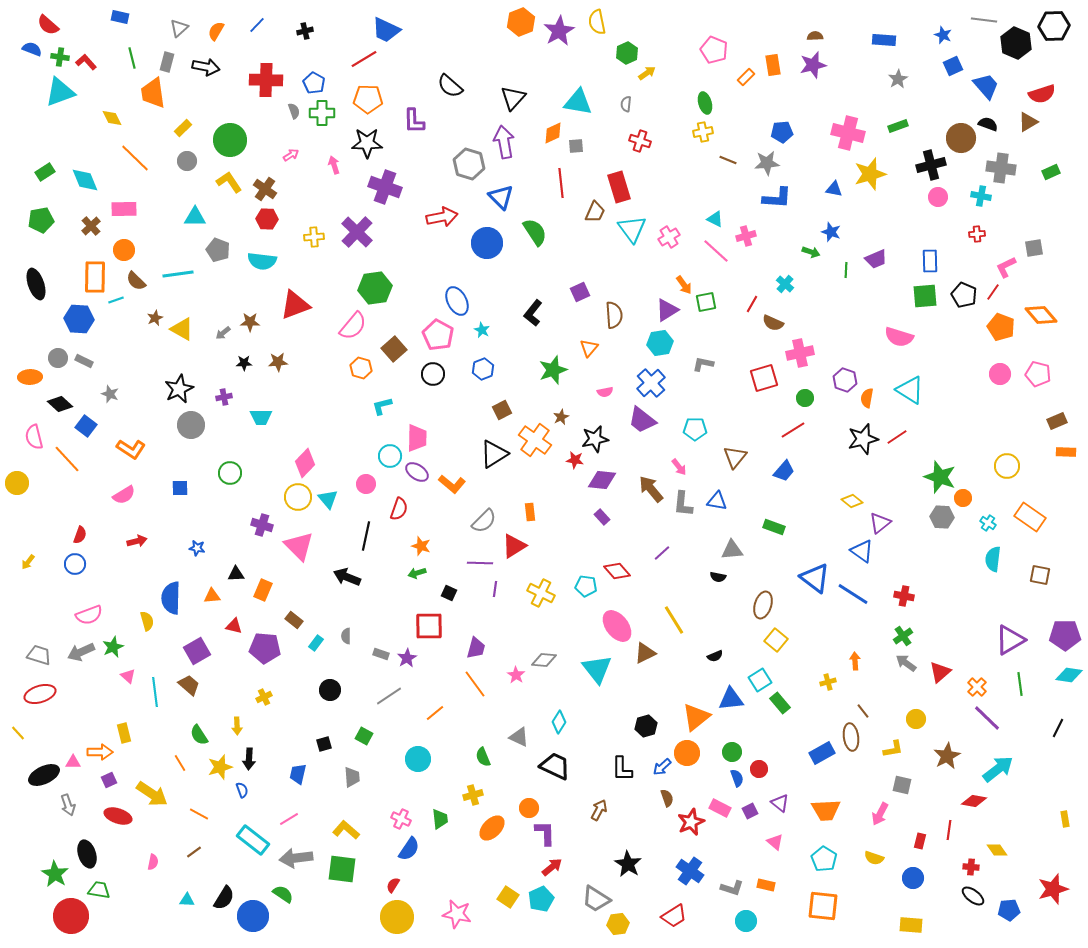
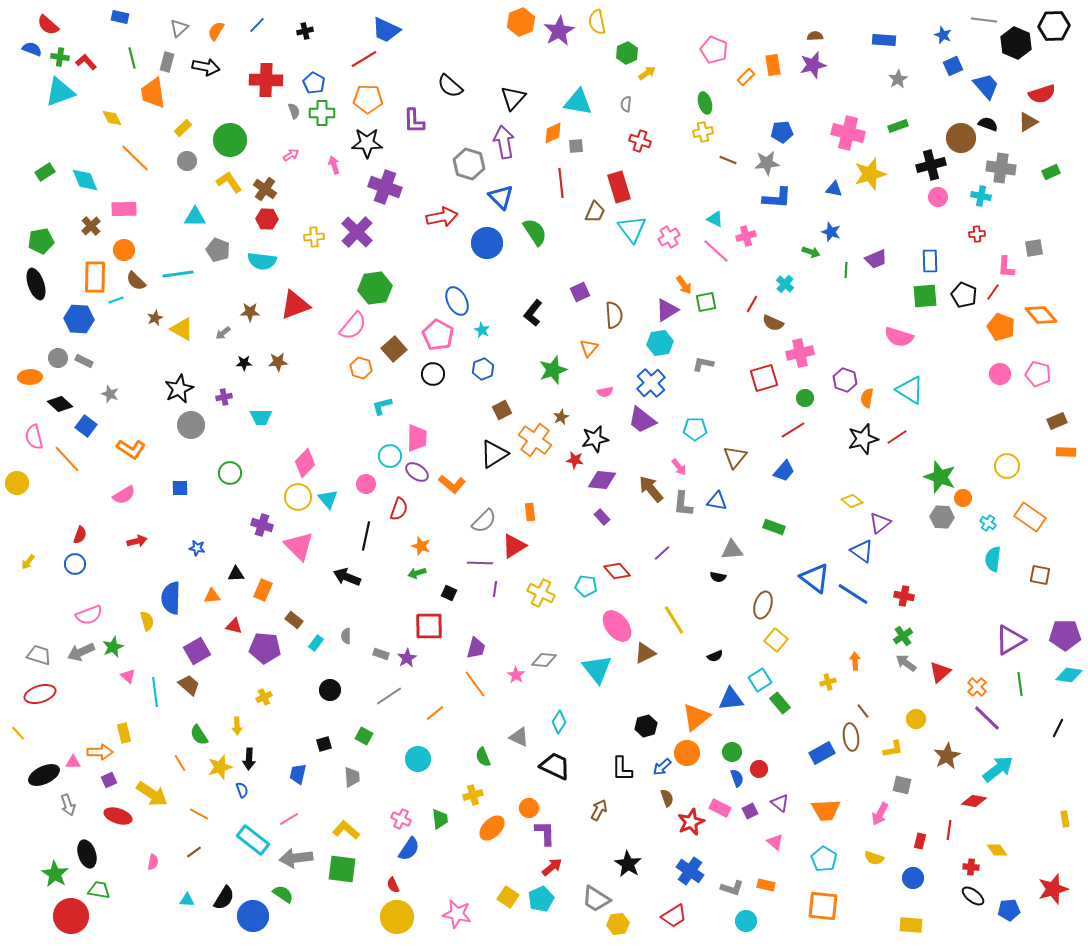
green pentagon at (41, 220): moved 21 px down
pink L-shape at (1006, 267): rotated 60 degrees counterclockwise
brown star at (250, 322): moved 10 px up
red semicircle at (393, 885): rotated 56 degrees counterclockwise
